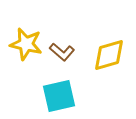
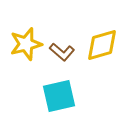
yellow star: rotated 28 degrees counterclockwise
yellow diamond: moved 7 px left, 10 px up
